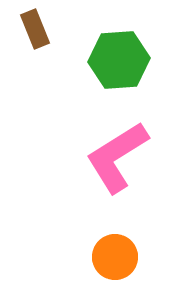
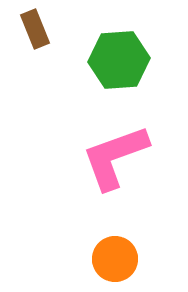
pink L-shape: moved 2 px left; rotated 12 degrees clockwise
orange circle: moved 2 px down
